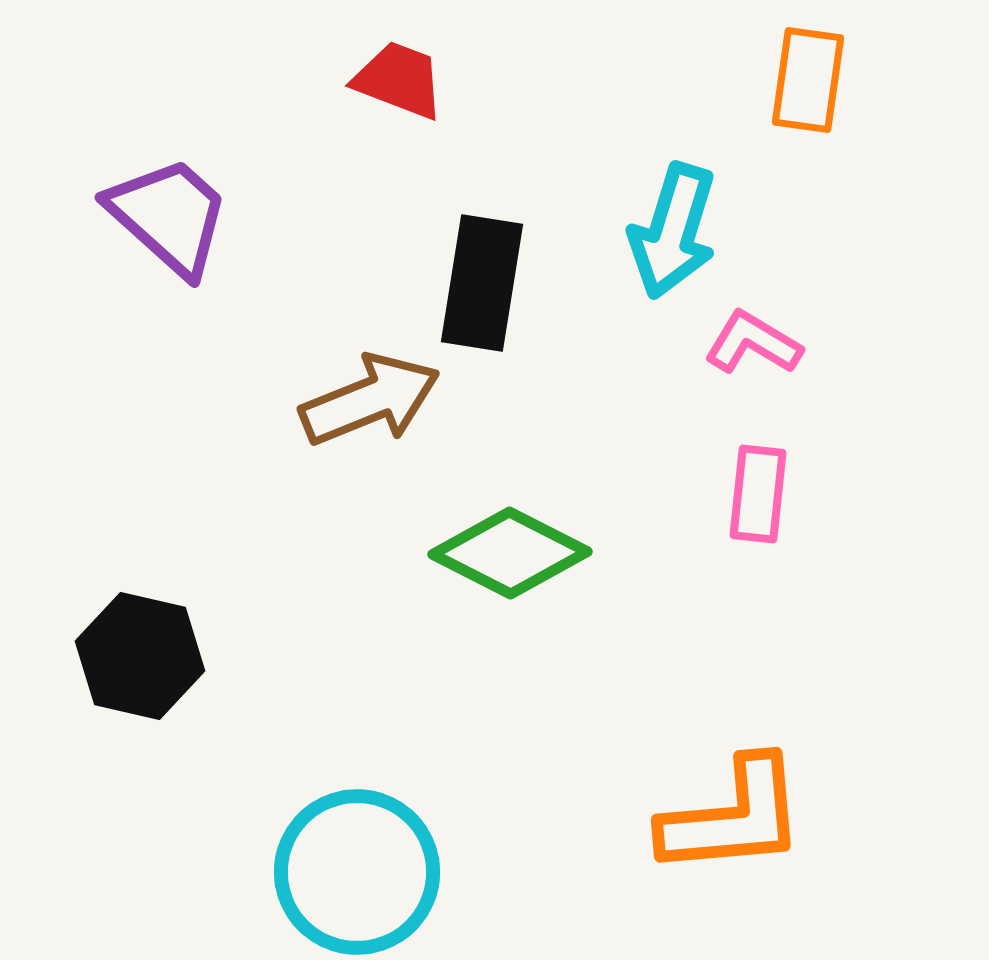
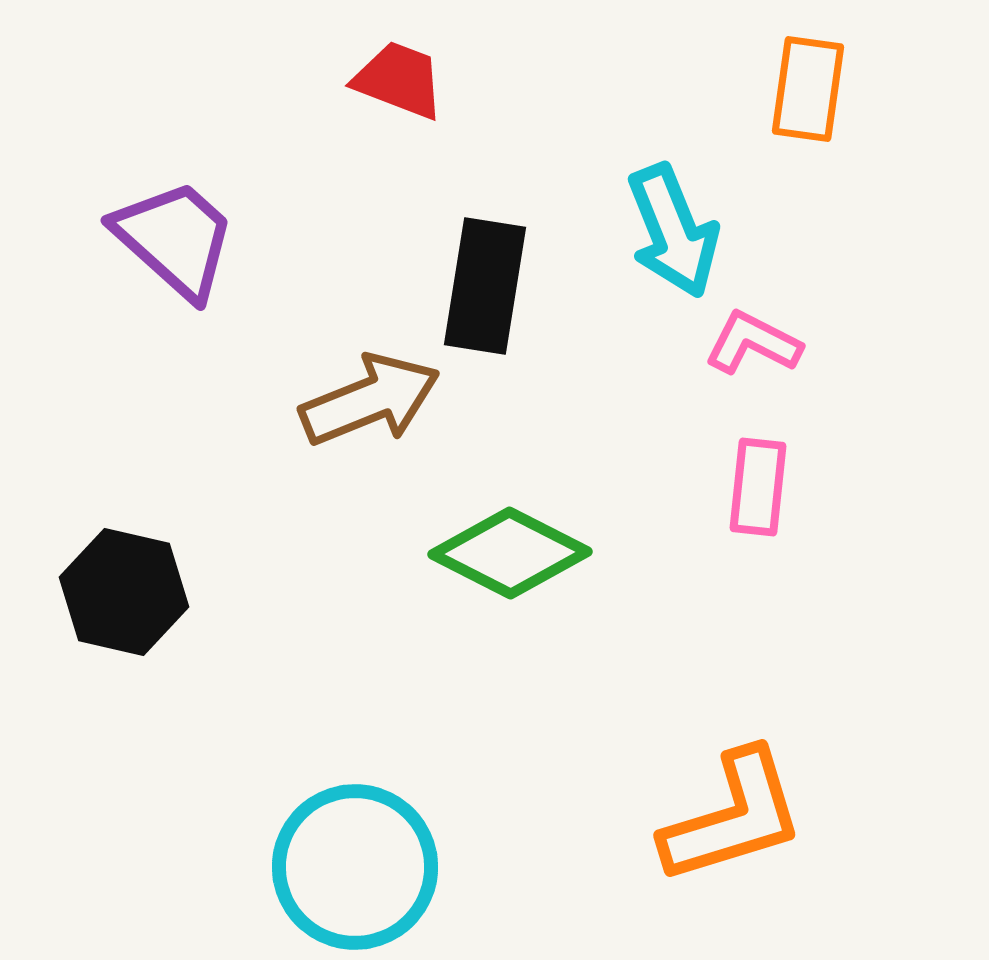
orange rectangle: moved 9 px down
purple trapezoid: moved 6 px right, 23 px down
cyan arrow: rotated 39 degrees counterclockwise
black rectangle: moved 3 px right, 3 px down
pink L-shape: rotated 4 degrees counterclockwise
pink rectangle: moved 7 px up
black hexagon: moved 16 px left, 64 px up
orange L-shape: rotated 12 degrees counterclockwise
cyan circle: moved 2 px left, 5 px up
